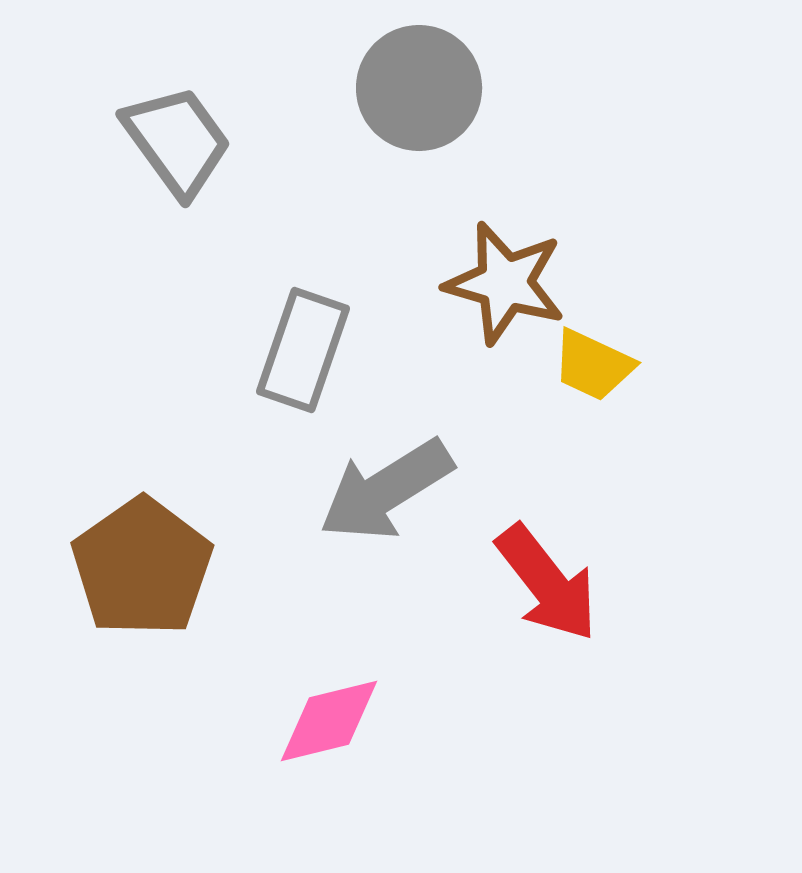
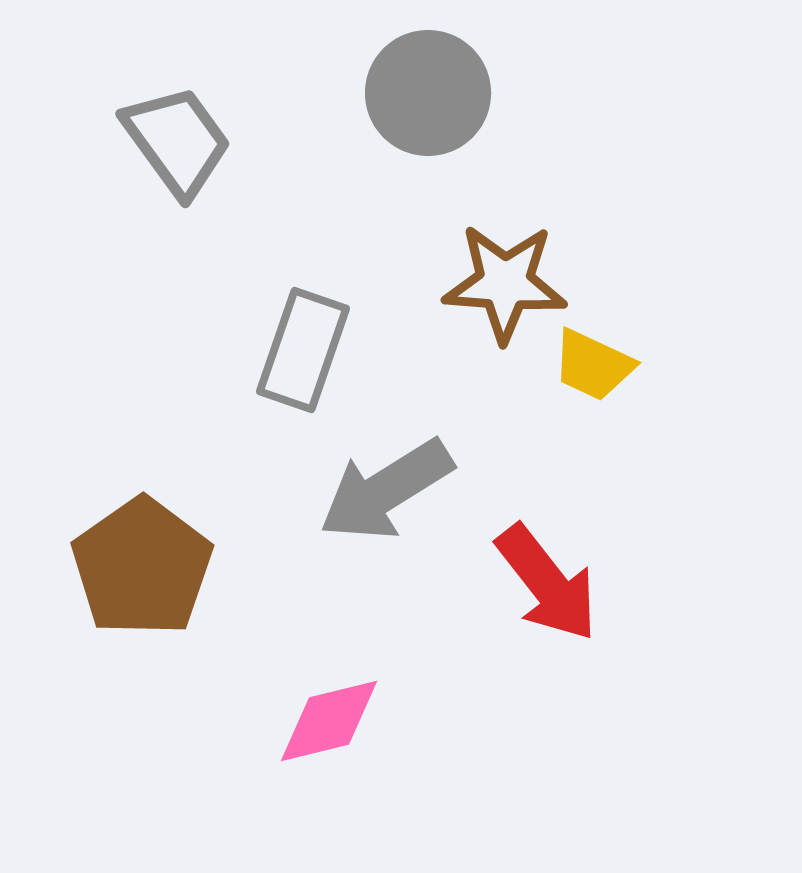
gray circle: moved 9 px right, 5 px down
brown star: rotated 12 degrees counterclockwise
